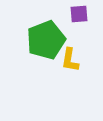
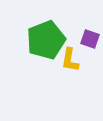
purple square: moved 11 px right, 25 px down; rotated 24 degrees clockwise
